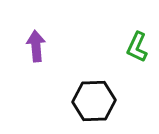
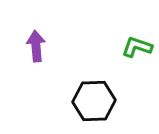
green L-shape: rotated 84 degrees clockwise
